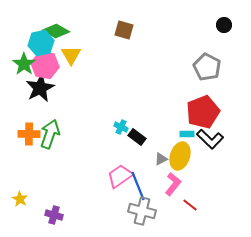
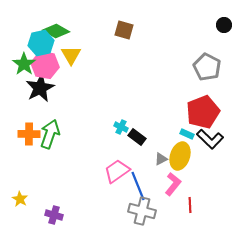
cyan rectangle: rotated 24 degrees clockwise
pink trapezoid: moved 3 px left, 5 px up
red line: rotated 49 degrees clockwise
